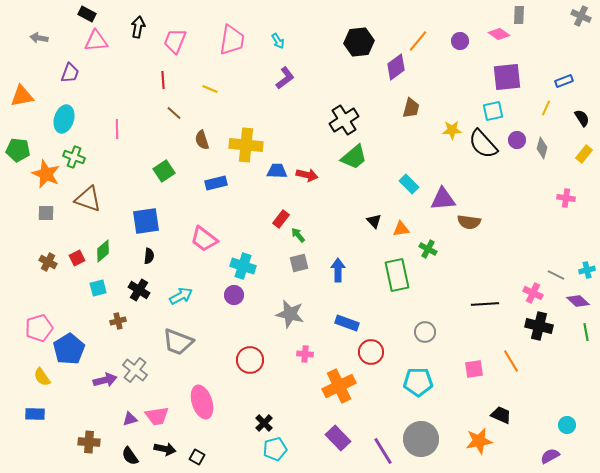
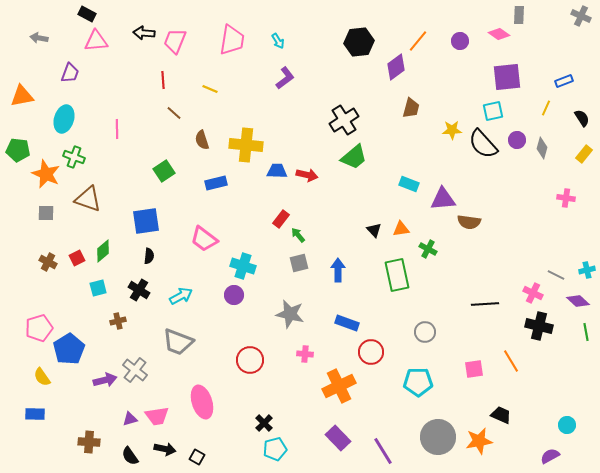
black arrow at (138, 27): moved 6 px right, 6 px down; rotated 95 degrees counterclockwise
cyan rectangle at (409, 184): rotated 24 degrees counterclockwise
black triangle at (374, 221): moved 9 px down
gray circle at (421, 439): moved 17 px right, 2 px up
